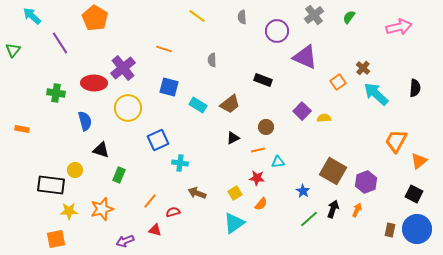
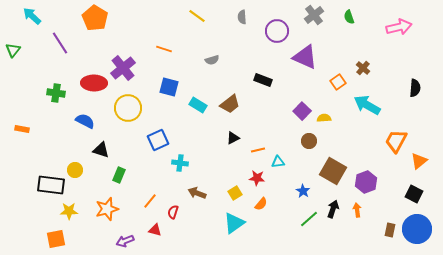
green semicircle at (349, 17): rotated 56 degrees counterclockwise
gray semicircle at (212, 60): rotated 104 degrees counterclockwise
cyan arrow at (376, 94): moved 9 px left, 11 px down; rotated 12 degrees counterclockwise
blue semicircle at (85, 121): rotated 48 degrees counterclockwise
brown circle at (266, 127): moved 43 px right, 14 px down
orange star at (102, 209): moved 5 px right
orange arrow at (357, 210): rotated 32 degrees counterclockwise
red semicircle at (173, 212): rotated 56 degrees counterclockwise
